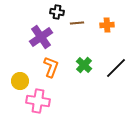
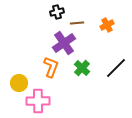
black cross: rotated 24 degrees counterclockwise
orange cross: rotated 24 degrees counterclockwise
purple cross: moved 23 px right, 6 px down
green cross: moved 2 px left, 3 px down
yellow circle: moved 1 px left, 2 px down
pink cross: rotated 10 degrees counterclockwise
